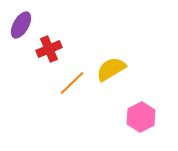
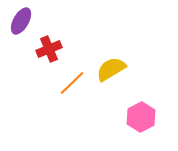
purple ellipse: moved 4 px up
